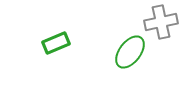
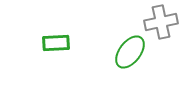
green rectangle: rotated 20 degrees clockwise
